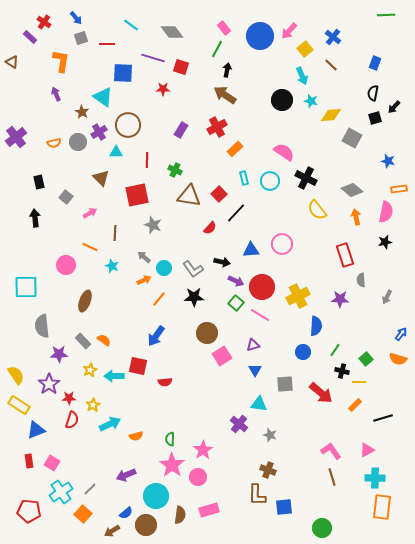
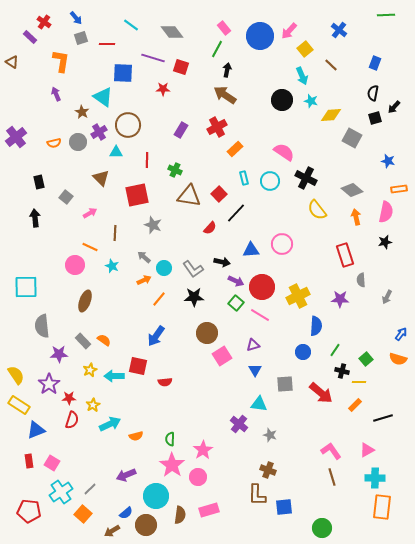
blue cross at (333, 37): moved 6 px right, 7 px up
pink circle at (66, 265): moved 9 px right
